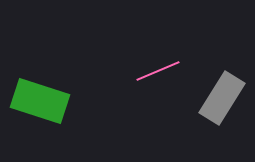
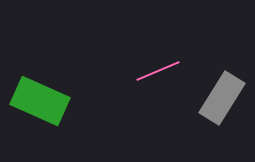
green rectangle: rotated 6 degrees clockwise
